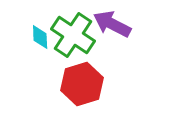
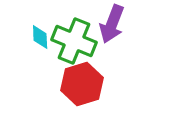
purple arrow: rotated 96 degrees counterclockwise
green cross: moved 1 px right, 6 px down; rotated 12 degrees counterclockwise
